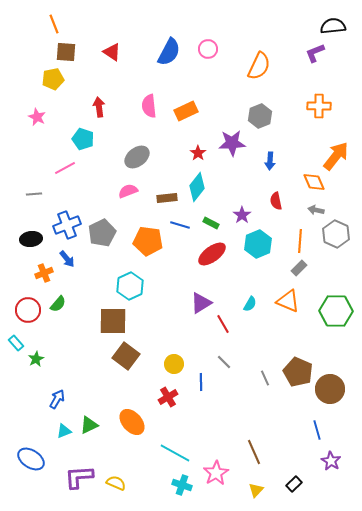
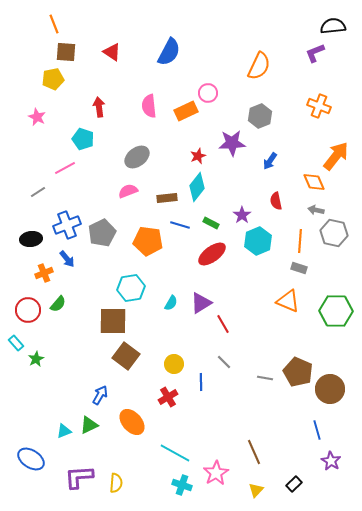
pink circle at (208, 49): moved 44 px down
orange cross at (319, 106): rotated 20 degrees clockwise
red star at (198, 153): moved 3 px down; rotated 14 degrees clockwise
blue arrow at (270, 161): rotated 30 degrees clockwise
gray line at (34, 194): moved 4 px right, 2 px up; rotated 28 degrees counterclockwise
gray hexagon at (336, 234): moved 2 px left, 1 px up; rotated 12 degrees counterclockwise
cyan hexagon at (258, 244): moved 3 px up
gray rectangle at (299, 268): rotated 63 degrees clockwise
cyan hexagon at (130, 286): moved 1 px right, 2 px down; rotated 16 degrees clockwise
cyan semicircle at (250, 304): moved 79 px left, 1 px up
gray line at (265, 378): rotated 56 degrees counterclockwise
blue arrow at (57, 399): moved 43 px right, 4 px up
yellow semicircle at (116, 483): rotated 72 degrees clockwise
